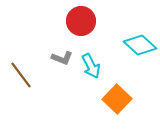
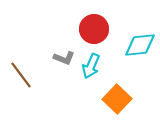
red circle: moved 13 px right, 8 px down
cyan diamond: rotated 48 degrees counterclockwise
gray L-shape: moved 2 px right
cyan arrow: rotated 50 degrees clockwise
